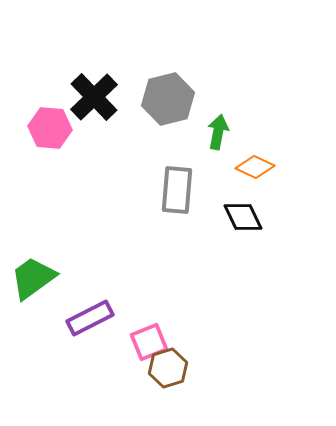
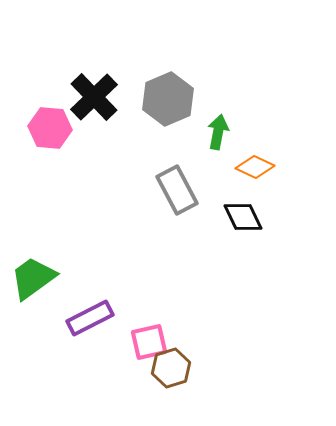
gray hexagon: rotated 9 degrees counterclockwise
gray rectangle: rotated 33 degrees counterclockwise
pink square: rotated 9 degrees clockwise
brown hexagon: moved 3 px right
